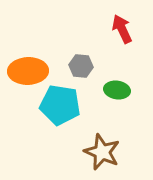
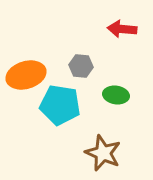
red arrow: rotated 60 degrees counterclockwise
orange ellipse: moved 2 px left, 4 px down; rotated 15 degrees counterclockwise
green ellipse: moved 1 px left, 5 px down
brown star: moved 1 px right, 1 px down
